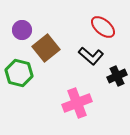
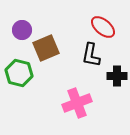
brown square: rotated 16 degrees clockwise
black L-shape: moved 1 px up; rotated 60 degrees clockwise
black cross: rotated 24 degrees clockwise
